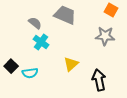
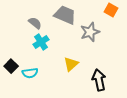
gray star: moved 15 px left, 4 px up; rotated 24 degrees counterclockwise
cyan cross: rotated 21 degrees clockwise
